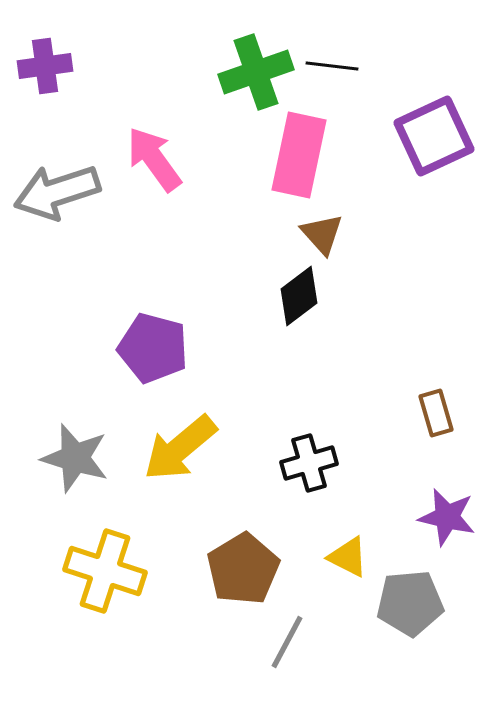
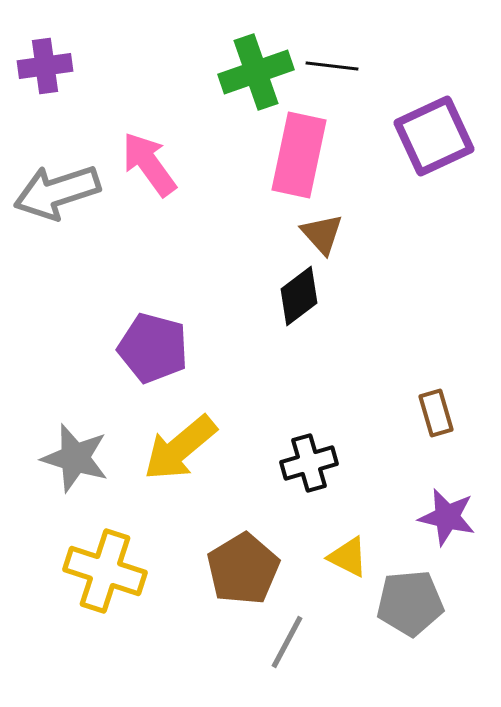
pink arrow: moved 5 px left, 5 px down
